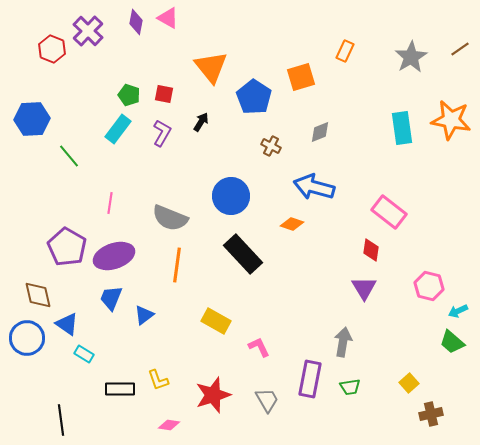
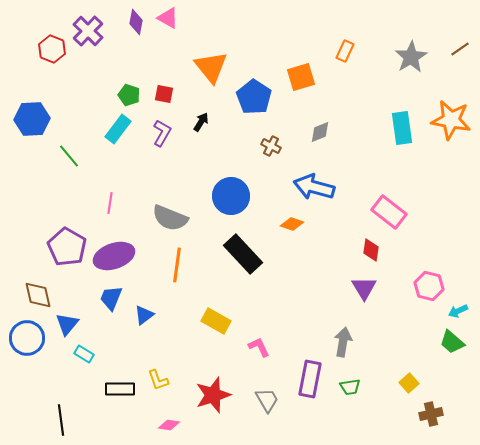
blue triangle at (67, 324): rotated 35 degrees clockwise
